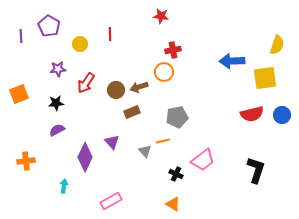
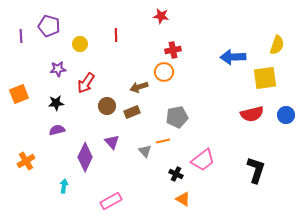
purple pentagon: rotated 15 degrees counterclockwise
red line: moved 6 px right, 1 px down
blue arrow: moved 1 px right, 4 px up
brown circle: moved 9 px left, 16 px down
blue circle: moved 4 px right
purple semicircle: rotated 14 degrees clockwise
orange cross: rotated 24 degrees counterclockwise
orange triangle: moved 10 px right, 5 px up
